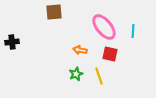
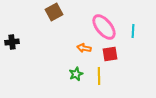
brown square: rotated 24 degrees counterclockwise
orange arrow: moved 4 px right, 2 px up
red square: rotated 21 degrees counterclockwise
yellow line: rotated 18 degrees clockwise
